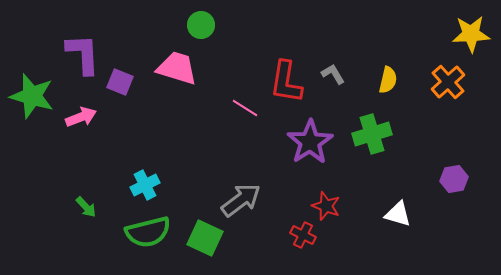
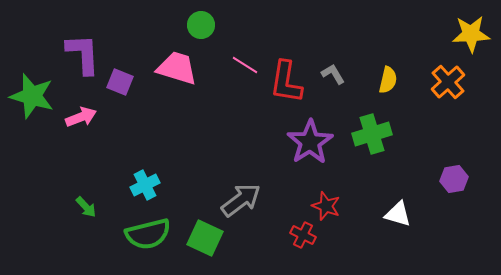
pink line: moved 43 px up
green semicircle: moved 2 px down
